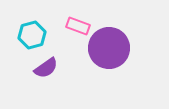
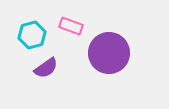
pink rectangle: moved 7 px left
purple circle: moved 5 px down
